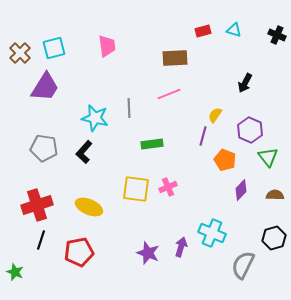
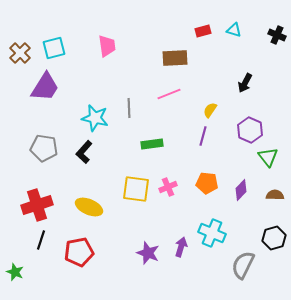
yellow semicircle: moved 5 px left, 5 px up
orange pentagon: moved 18 px left, 23 px down; rotated 15 degrees counterclockwise
